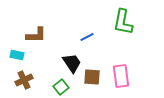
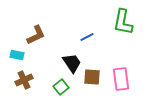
brown L-shape: rotated 25 degrees counterclockwise
pink rectangle: moved 3 px down
